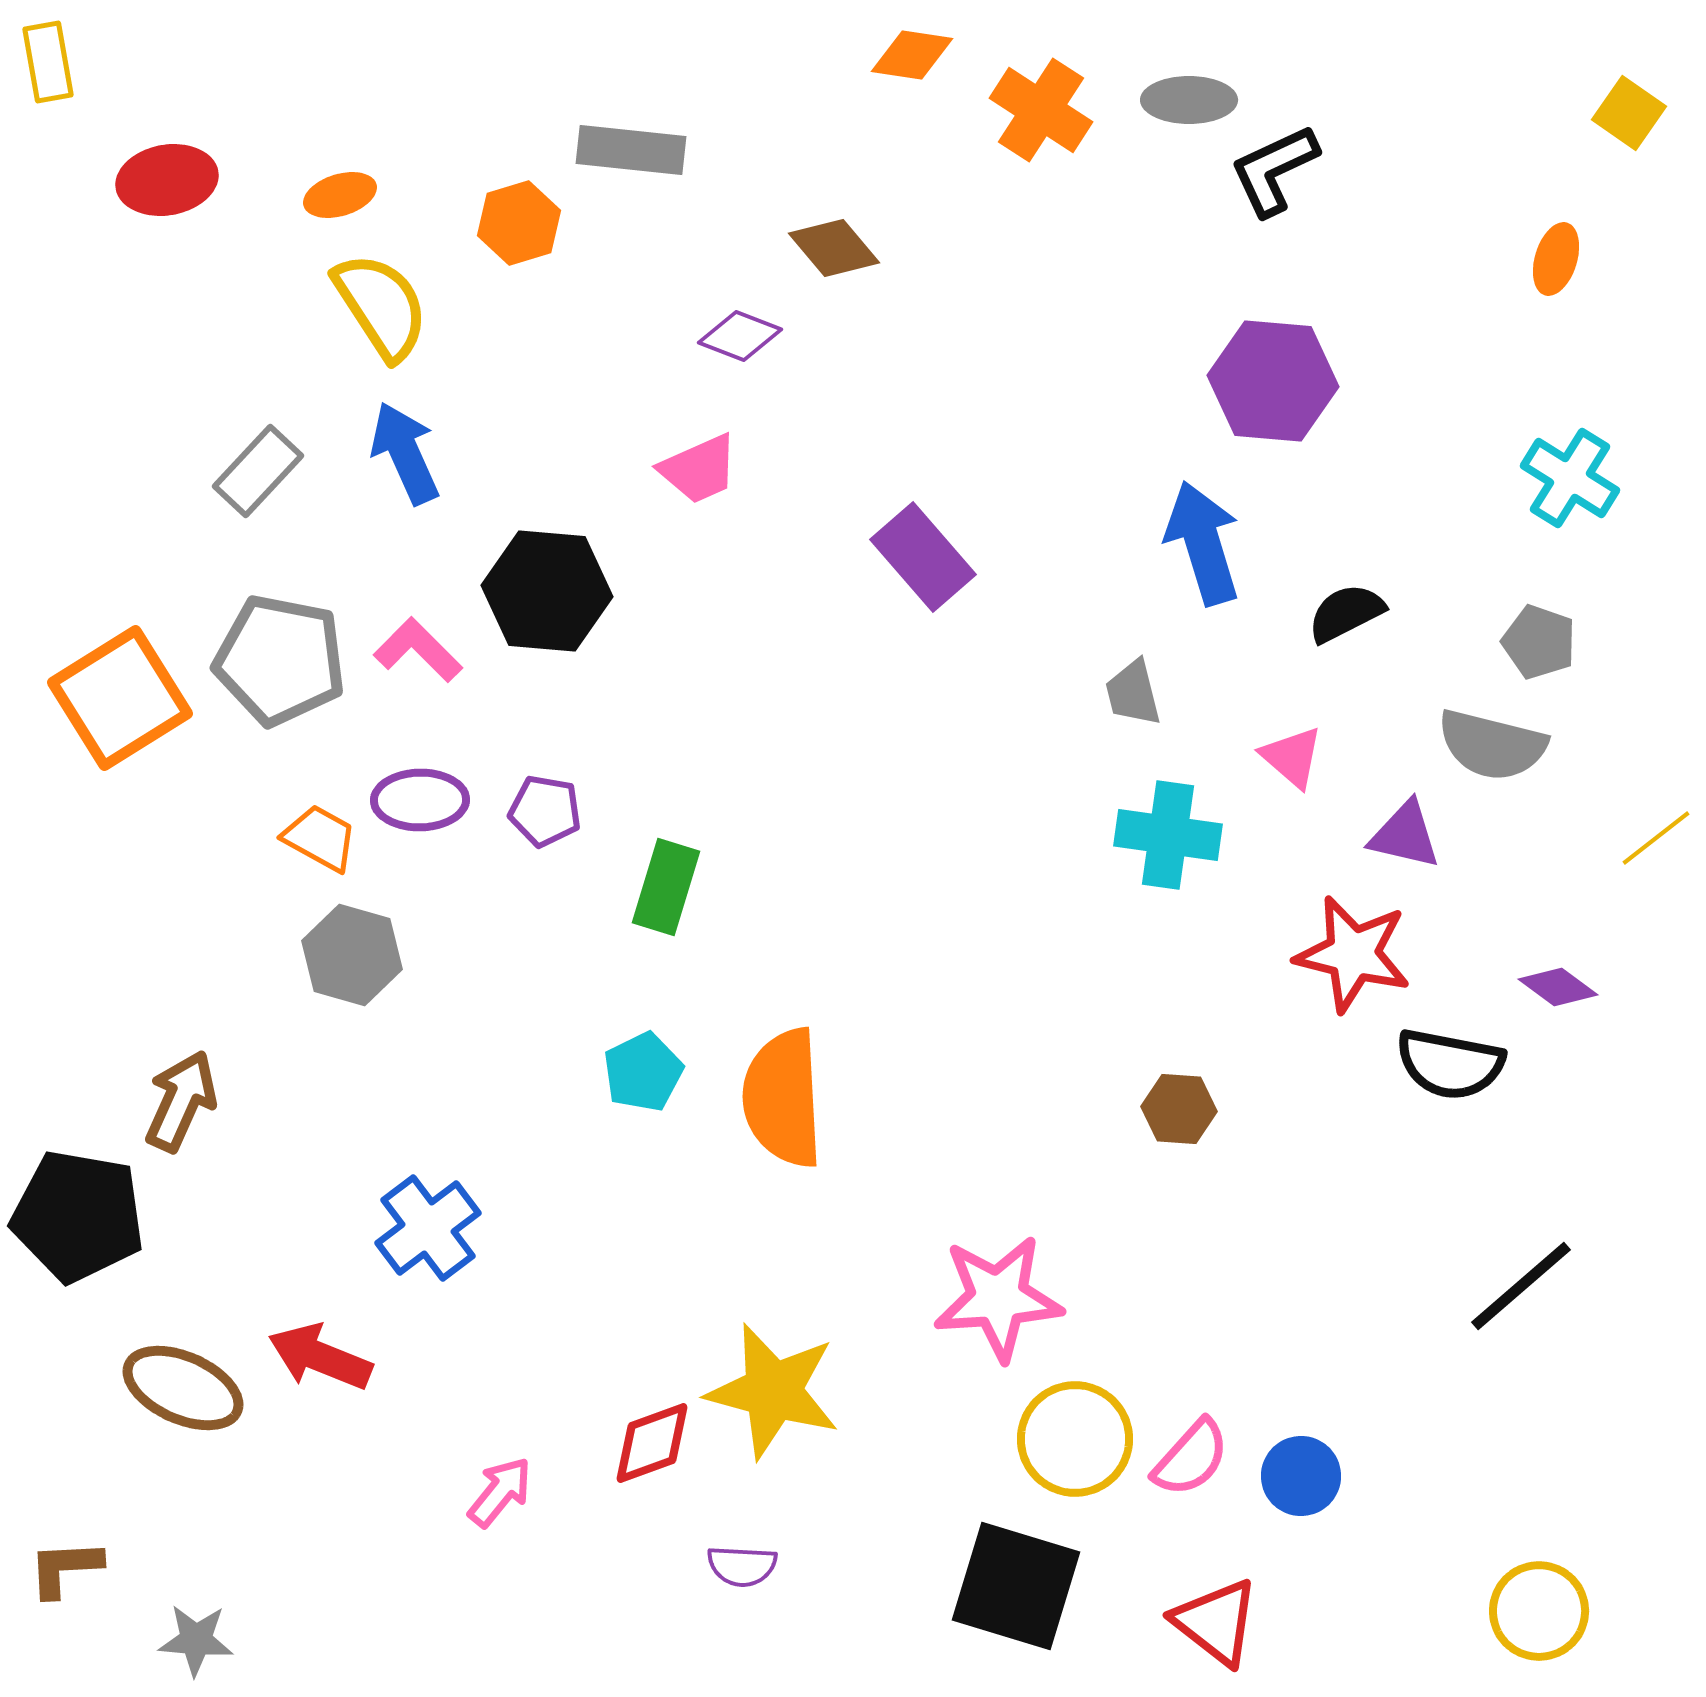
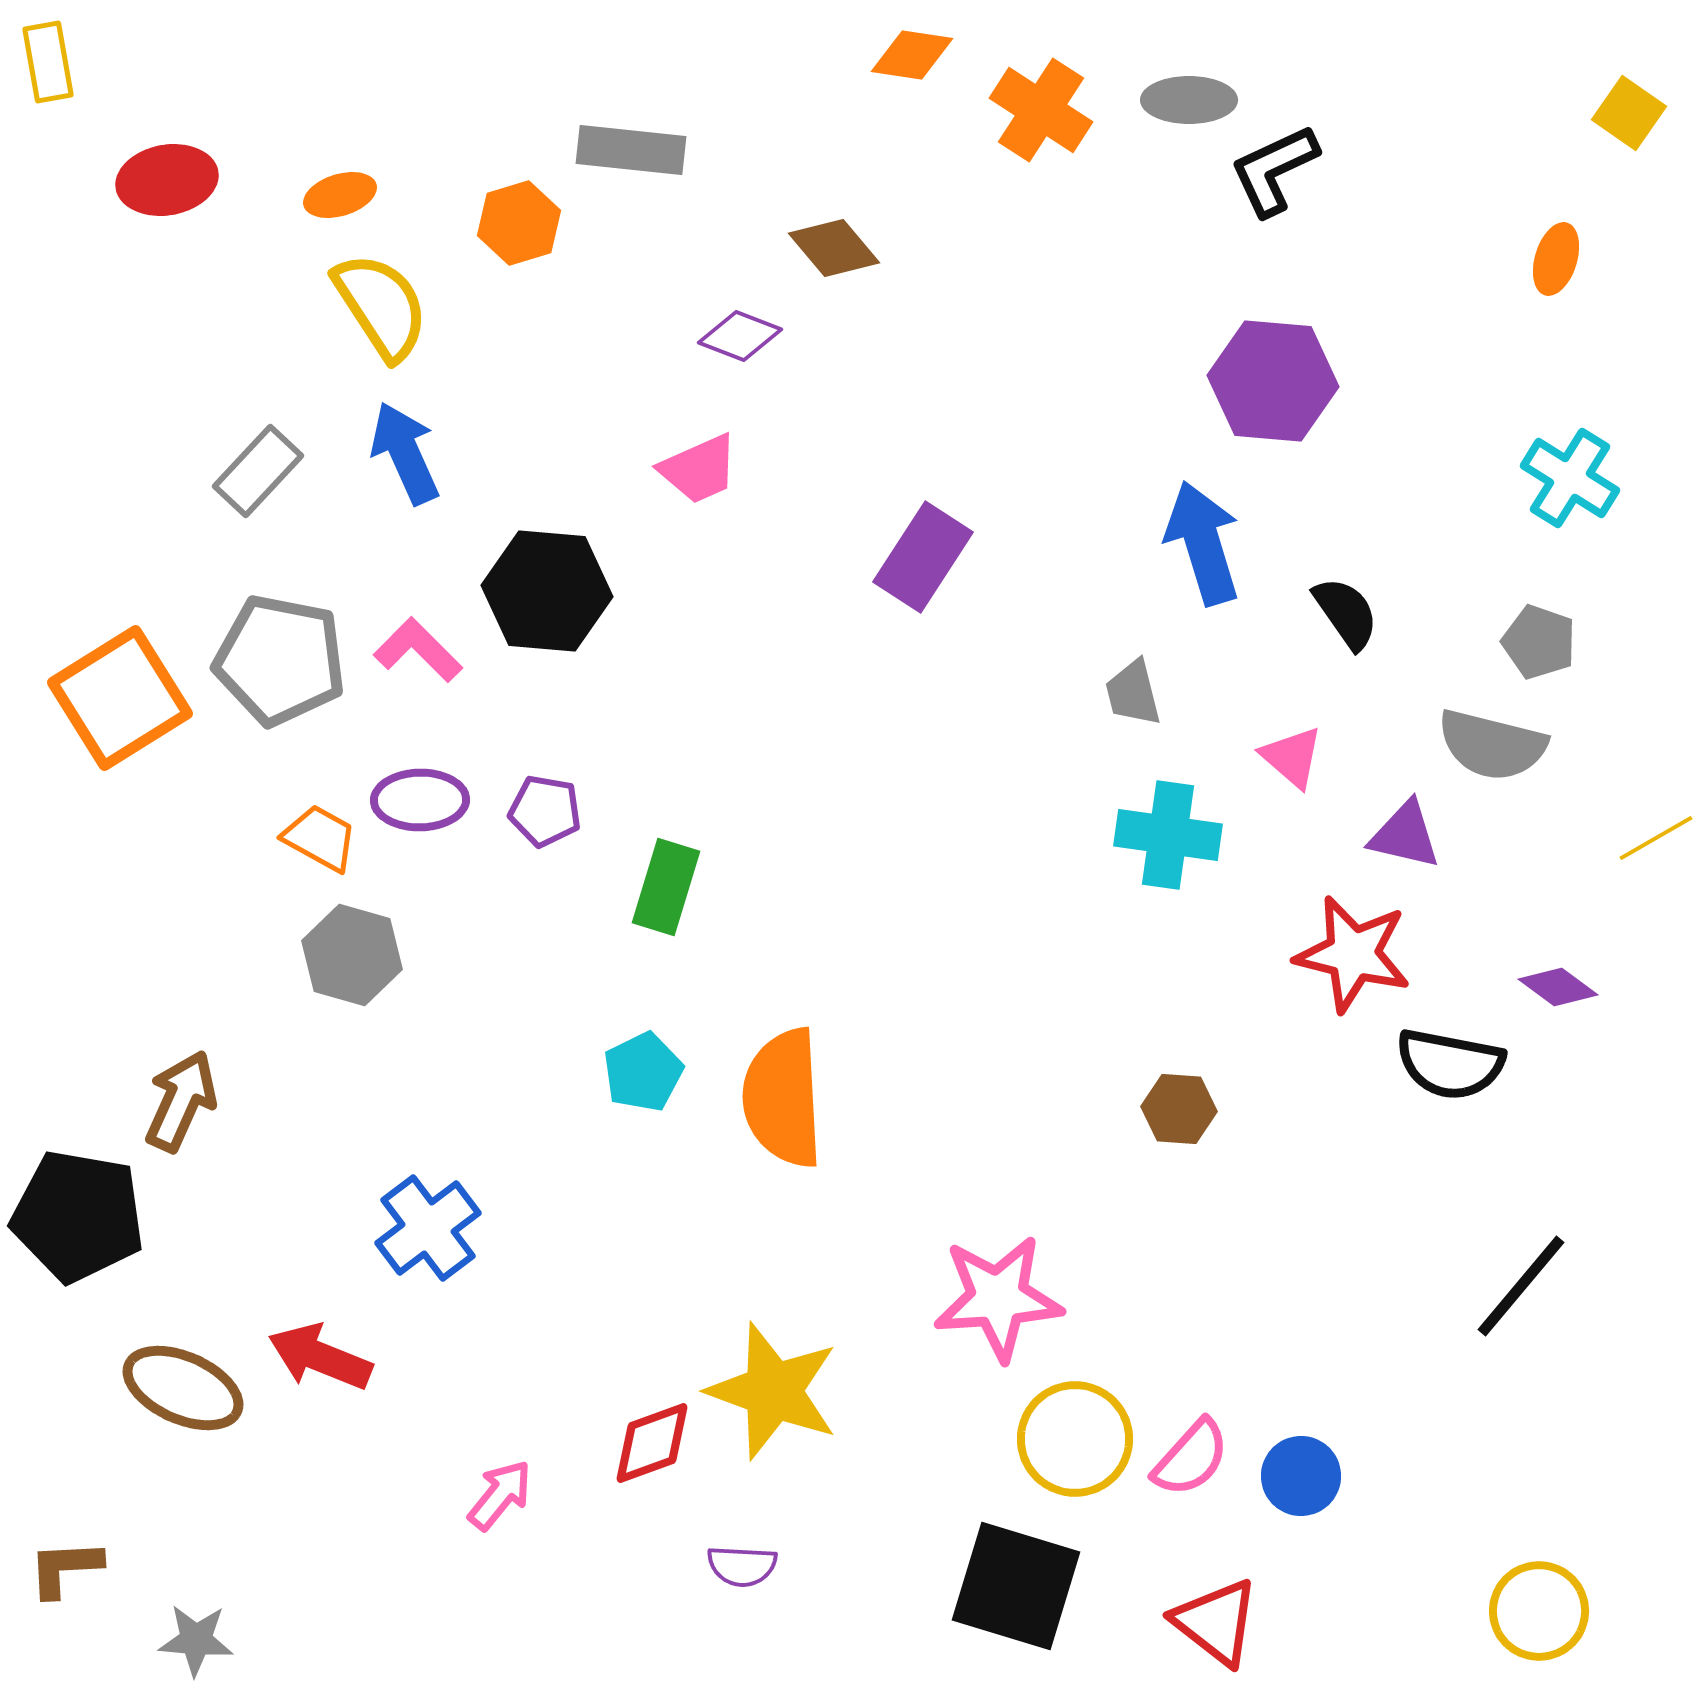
purple rectangle at (923, 557): rotated 74 degrees clockwise
black semicircle at (1346, 613): rotated 82 degrees clockwise
yellow line at (1656, 838): rotated 8 degrees clockwise
black line at (1521, 1286): rotated 9 degrees counterclockwise
yellow star at (773, 1391): rotated 5 degrees clockwise
pink arrow at (500, 1492): moved 3 px down
